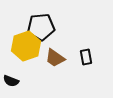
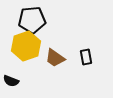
black pentagon: moved 9 px left, 7 px up
